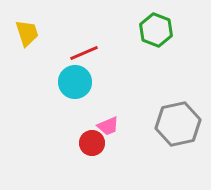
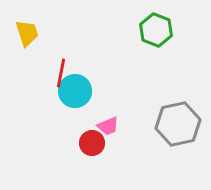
red line: moved 23 px left, 20 px down; rotated 56 degrees counterclockwise
cyan circle: moved 9 px down
